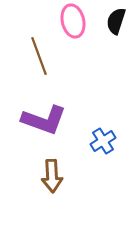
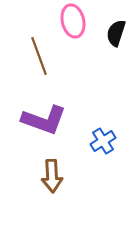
black semicircle: moved 12 px down
